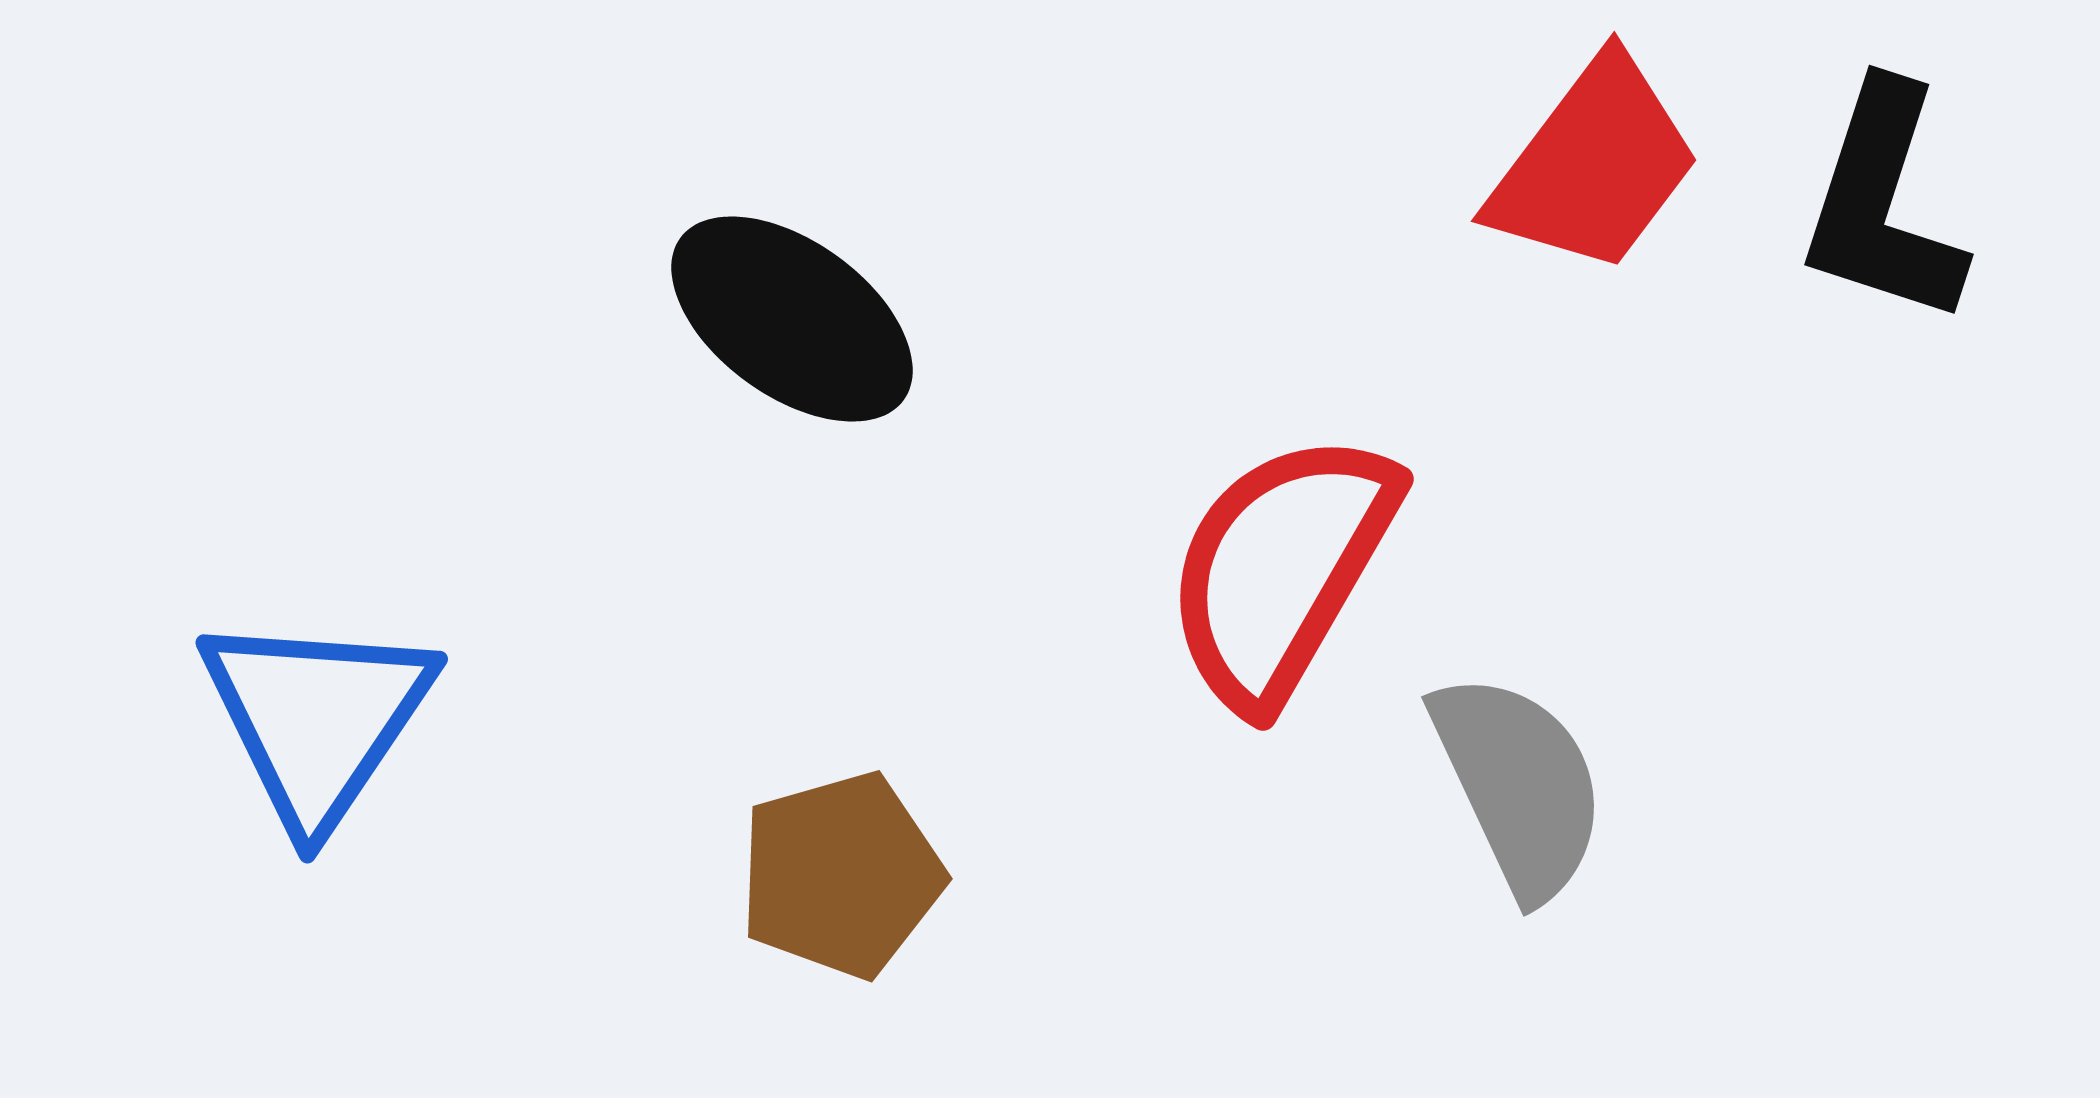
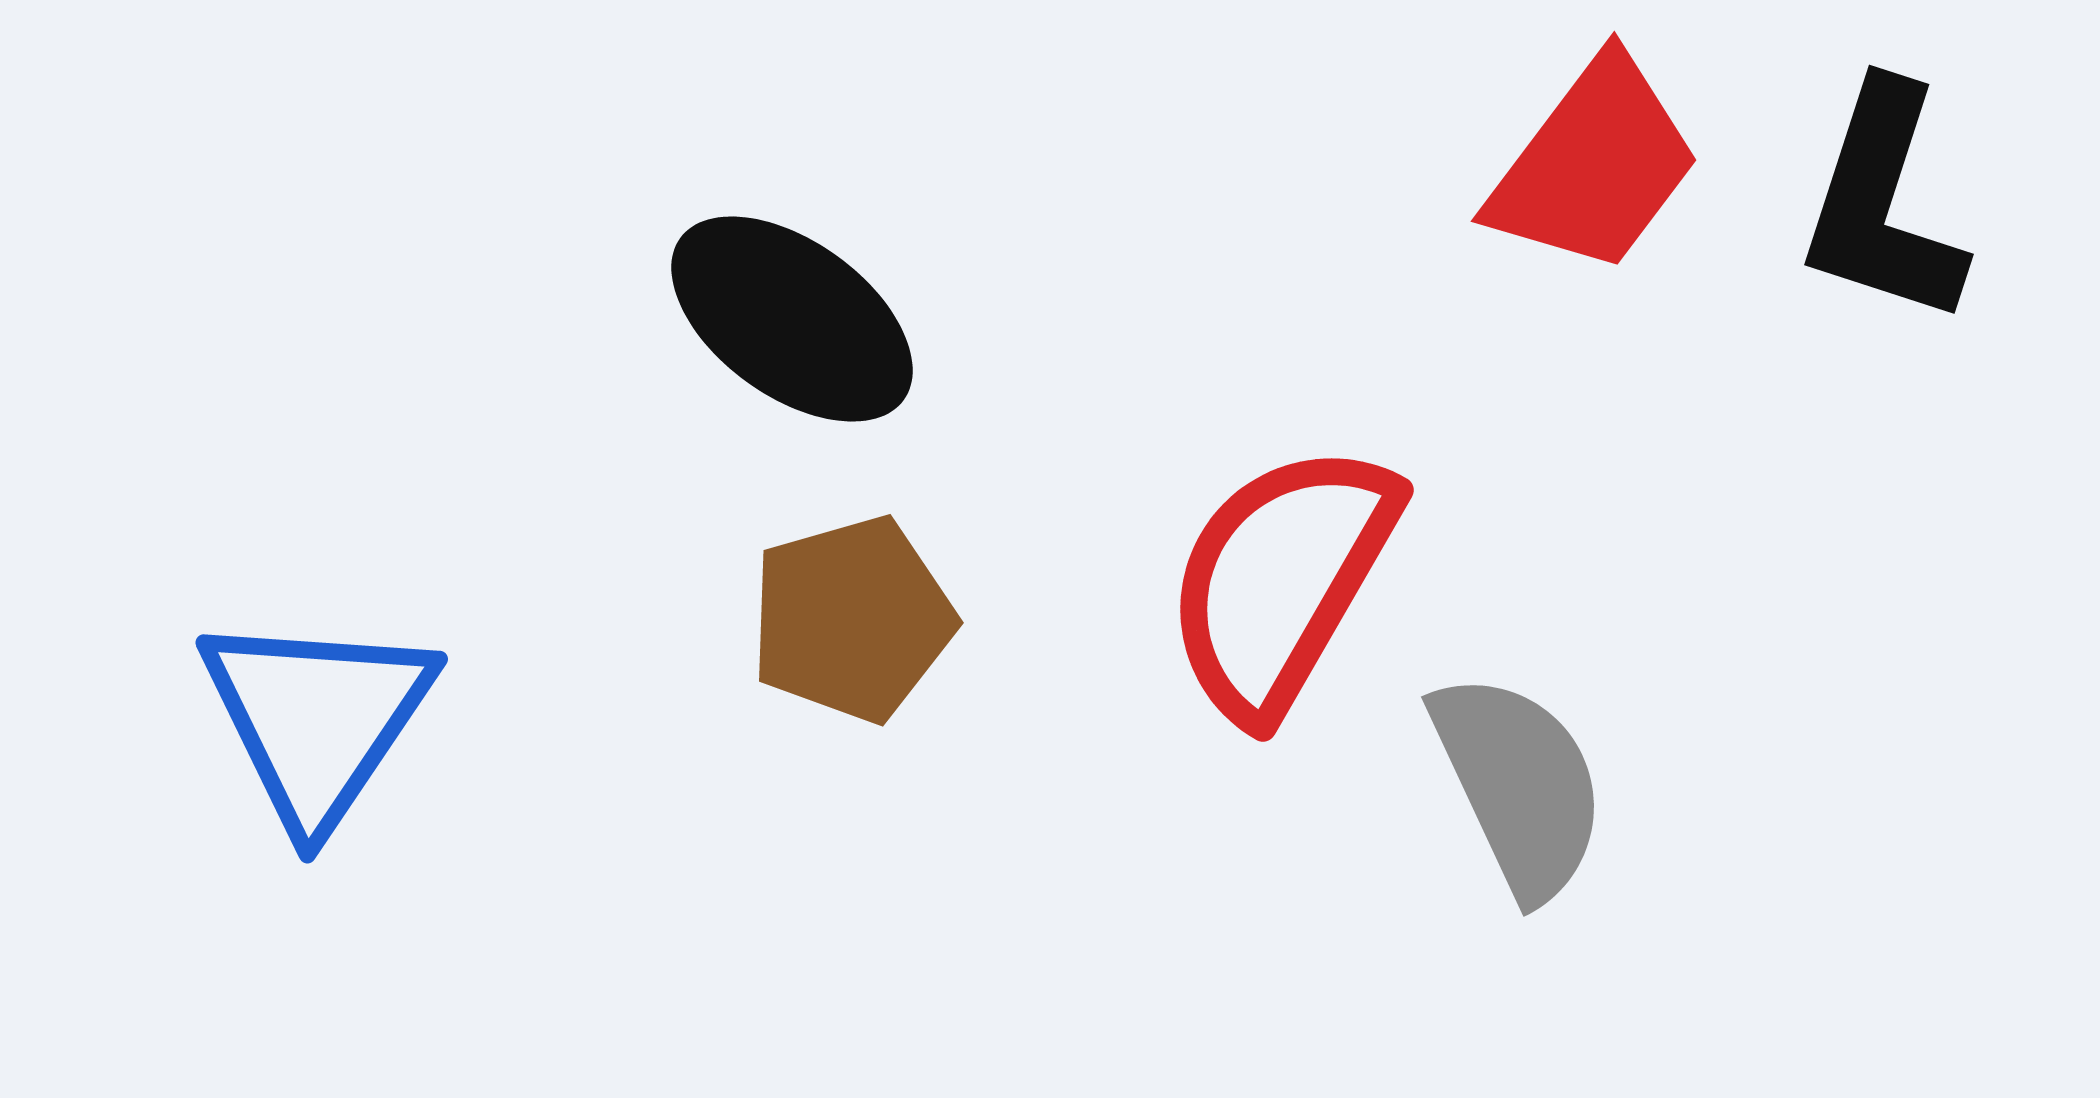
red semicircle: moved 11 px down
brown pentagon: moved 11 px right, 256 px up
